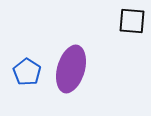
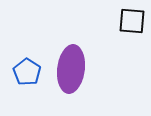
purple ellipse: rotated 9 degrees counterclockwise
